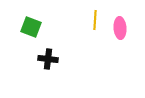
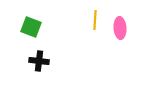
black cross: moved 9 px left, 2 px down
